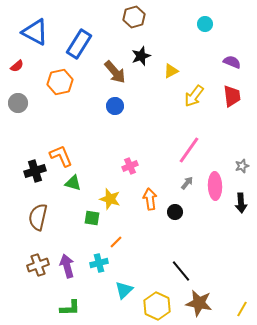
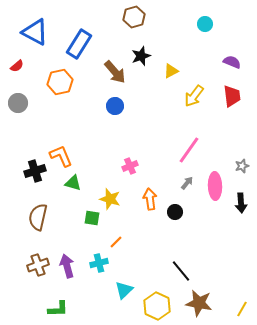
green L-shape: moved 12 px left, 1 px down
